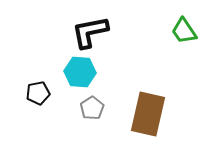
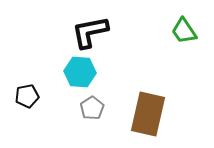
black pentagon: moved 11 px left, 3 px down
